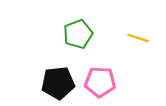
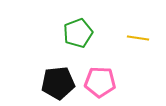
green pentagon: moved 1 px up
yellow line: rotated 10 degrees counterclockwise
